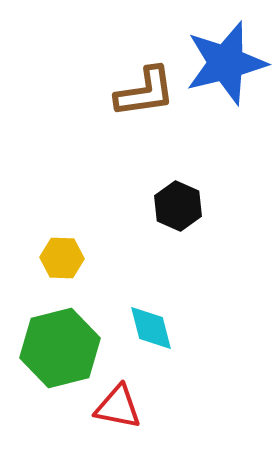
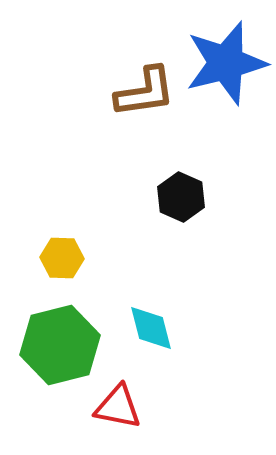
black hexagon: moved 3 px right, 9 px up
green hexagon: moved 3 px up
